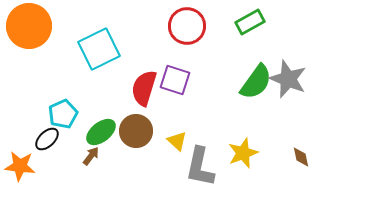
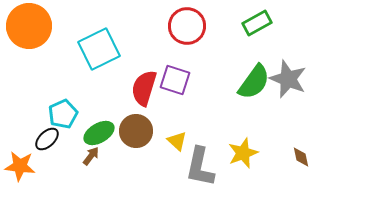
green rectangle: moved 7 px right, 1 px down
green semicircle: moved 2 px left
green ellipse: moved 2 px left, 1 px down; rotated 8 degrees clockwise
